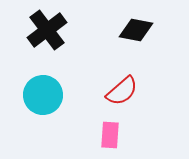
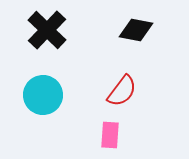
black cross: rotated 9 degrees counterclockwise
red semicircle: rotated 12 degrees counterclockwise
